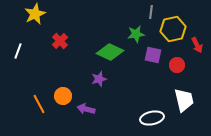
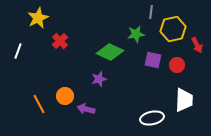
yellow star: moved 3 px right, 4 px down
purple square: moved 5 px down
orange circle: moved 2 px right
white trapezoid: rotated 15 degrees clockwise
